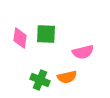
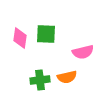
green cross: rotated 30 degrees counterclockwise
